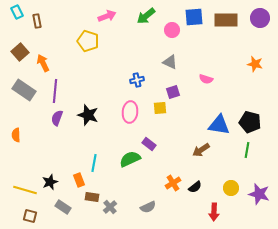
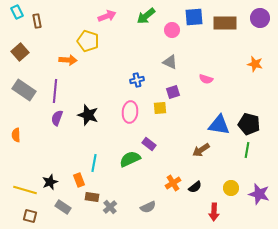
brown rectangle at (226, 20): moved 1 px left, 3 px down
orange arrow at (43, 63): moved 25 px right, 3 px up; rotated 120 degrees clockwise
black pentagon at (250, 122): moved 1 px left, 2 px down
